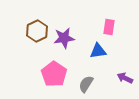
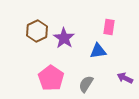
purple star: rotated 30 degrees counterclockwise
pink pentagon: moved 3 px left, 4 px down
